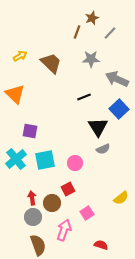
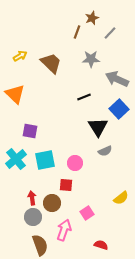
gray semicircle: moved 2 px right, 2 px down
red square: moved 2 px left, 4 px up; rotated 32 degrees clockwise
brown semicircle: moved 2 px right
